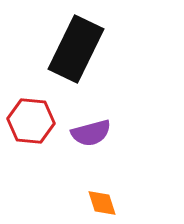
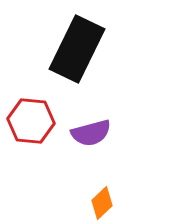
black rectangle: moved 1 px right
orange diamond: rotated 64 degrees clockwise
